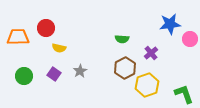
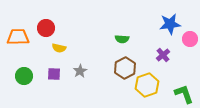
purple cross: moved 12 px right, 2 px down
purple square: rotated 32 degrees counterclockwise
